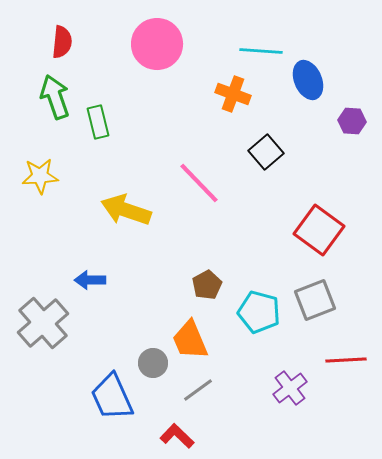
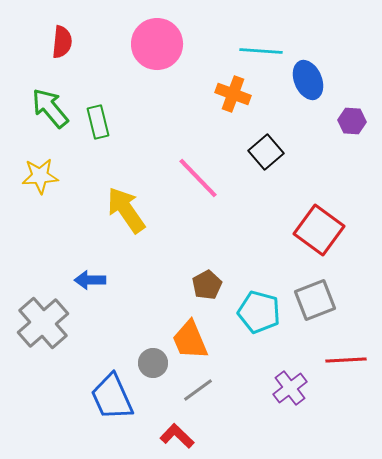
green arrow: moved 5 px left, 11 px down; rotated 21 degrees counterclockwise
pink line: moved 1 px left, 5 px up
yellow arrow: rotated 36 degrees clockwise
